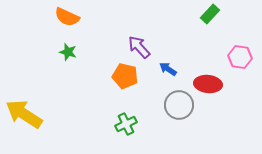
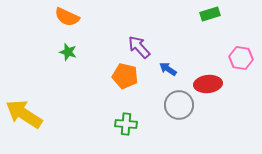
green rectangle: rotated 30 degrees clockwise
pink hexagon: moved 1 px right, 1 px down
red ellipse: rotated 12 degrees counterclockwise
green cross: rotated 30 degrees clockwise
